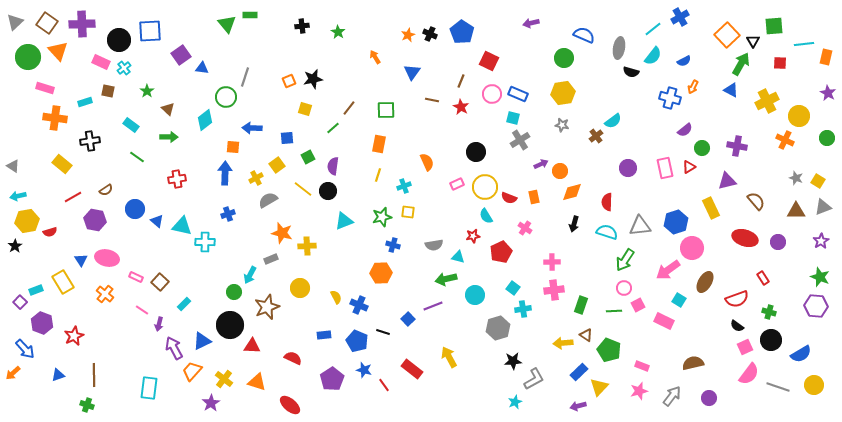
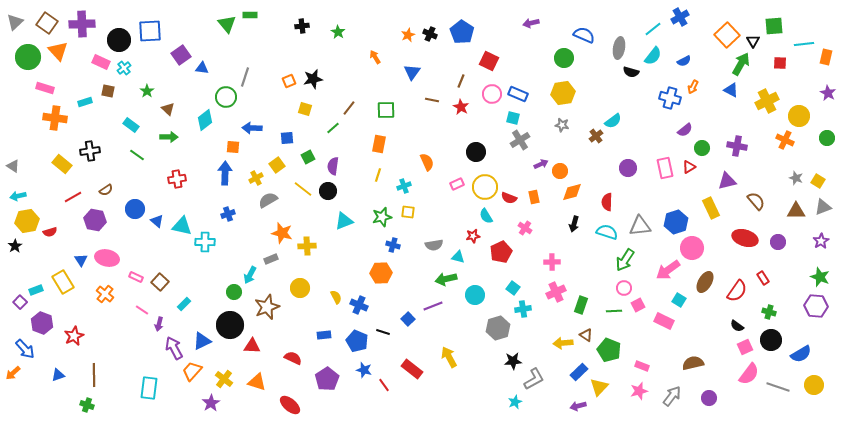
black cross at (90, 141): moved 10 px down
green line at (137, 157): moved 2 px up
pink cross at (554, 290): moved 2 px right, 2 px down; rotated 18 degrees counterclockwise
red semicircle at (737, 299): moved 8 px up; rotated 35 degrees counterclockwise
purple pentagon at (332, 379): moved 5 px left
